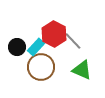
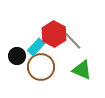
black circle: moved 9 px down
